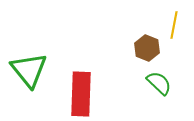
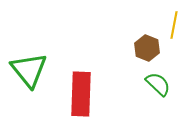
green semicircle: moved 1 px left, 1 px down
